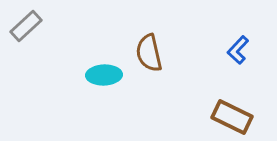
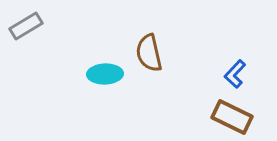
gray rectangle: rotated 12 degrees clockwise
blue L-shape: moved 3 px left, 24 px down
cyan ellipse: moved 1 px right, 1 px up
